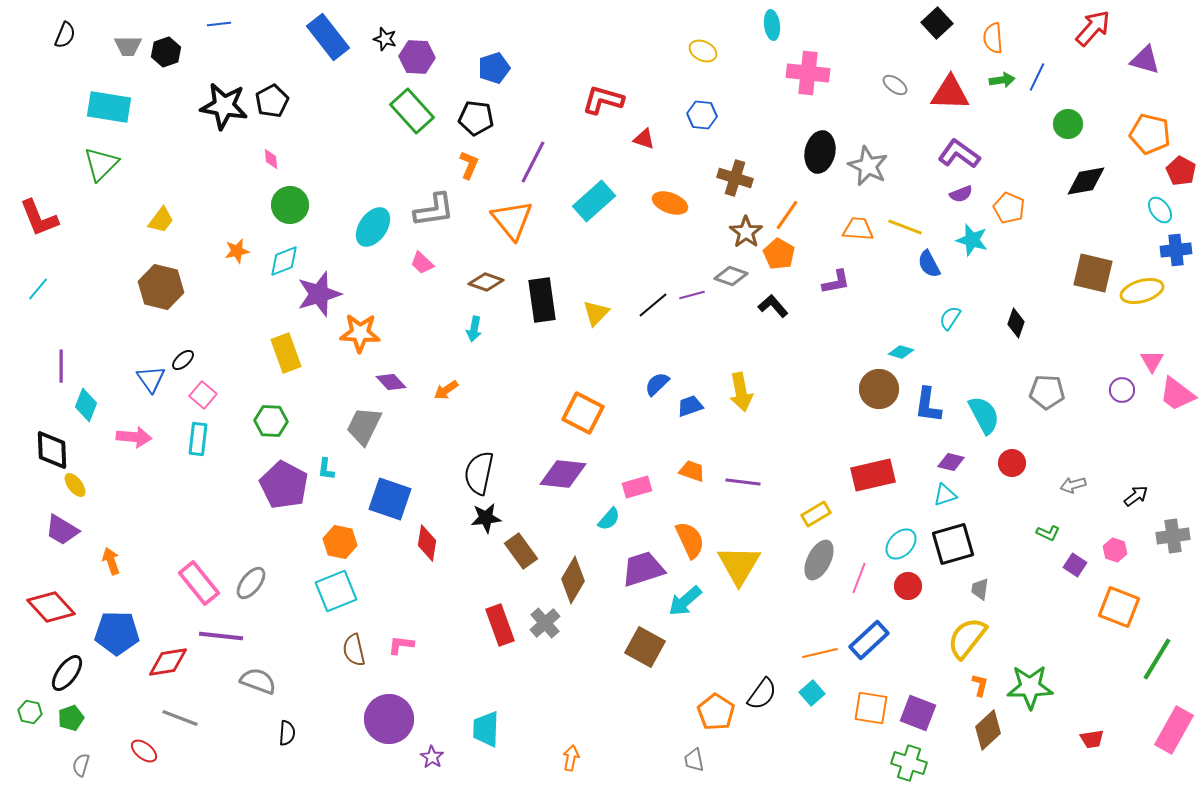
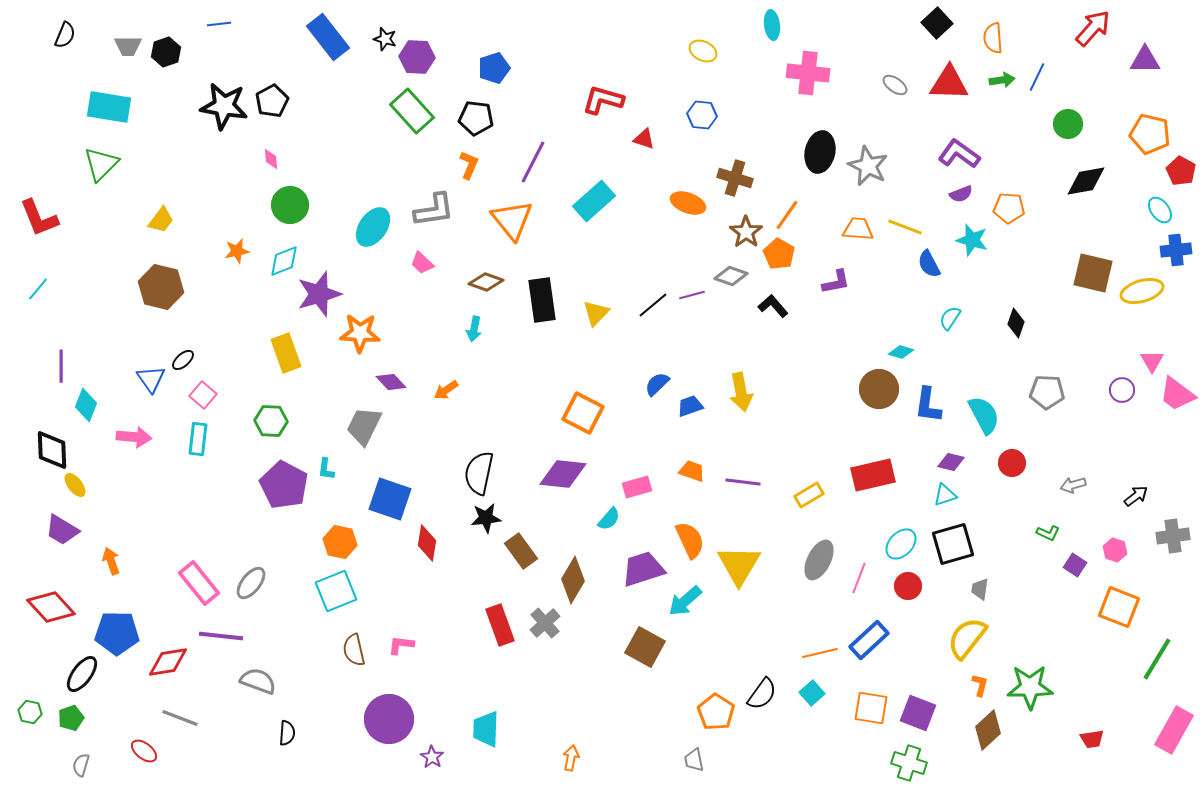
purple triangle at (1145, 60): rotated 16 degrees counterclockwise
red triangle at (950, 93): moved 1 px left, 10 px up
orange ellipse at (670, 203): moved 18 px right
orange pentagon at (1009, 208): rotated 20 degrees counterclockwise
yellow rectangle at (816, 514): moved 7 px left, 19 px up
black ellipse at (67, 673): moved 15 px right, 1 px down
